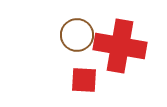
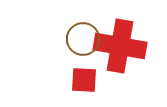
brown circle: moved 6 px right, 4 px down
